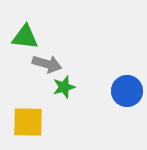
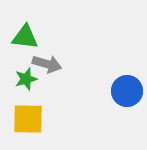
green star: moved 38 px left, 8 px up
yellow square: moved 3 px up
